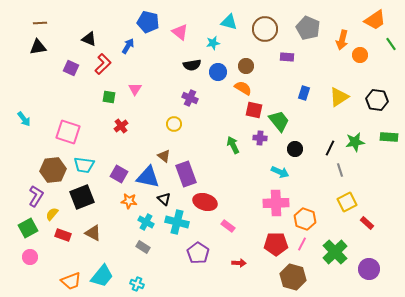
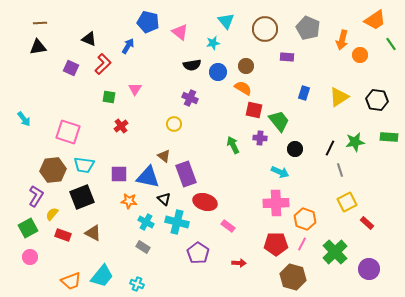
cyan triangle at (229, 22): moved 3 px left, 1 px up; rotated 36 degrees clockwise
purple square at (119, 174): rotated 30 degrees counterclockwise
